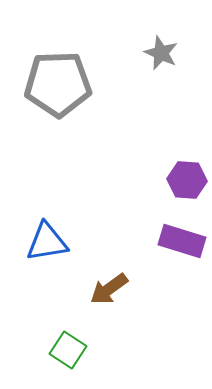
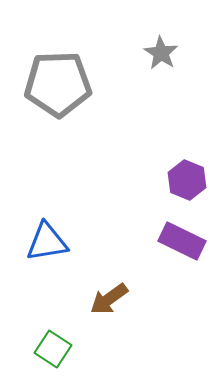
gray star: rotated 8 degrees clockwise
purple hexagon: rotated 18 degrees clockwise
purple rectangle: rotated 9 degrees clockwise
brown arrow: moved 10 px down
green square: moved 15 px left, 1 px up
